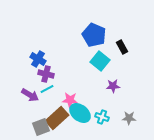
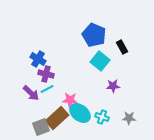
purple arrow: moved 1 px right, 2 px up; rotated 12 degrees clockwise
